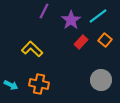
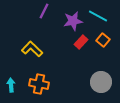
cyan line: rotated 66 degrees clockwise
purple star: moved 2 px right, 1 px down; rotated 24 degrees clockwise
orange square: moved 2 px left
gray circle: moved 2 px down
cyan arrow: rotated 120 degrees counterclockwise
